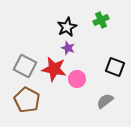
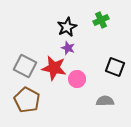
red star: moved 1 px up
gray semicircle: rotated 36 degrees clockwise
